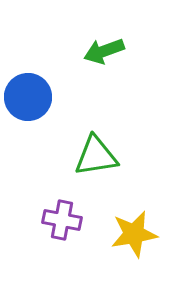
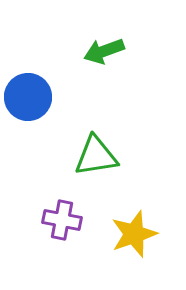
yellow star: rotated 9 degrees counterclockwise
